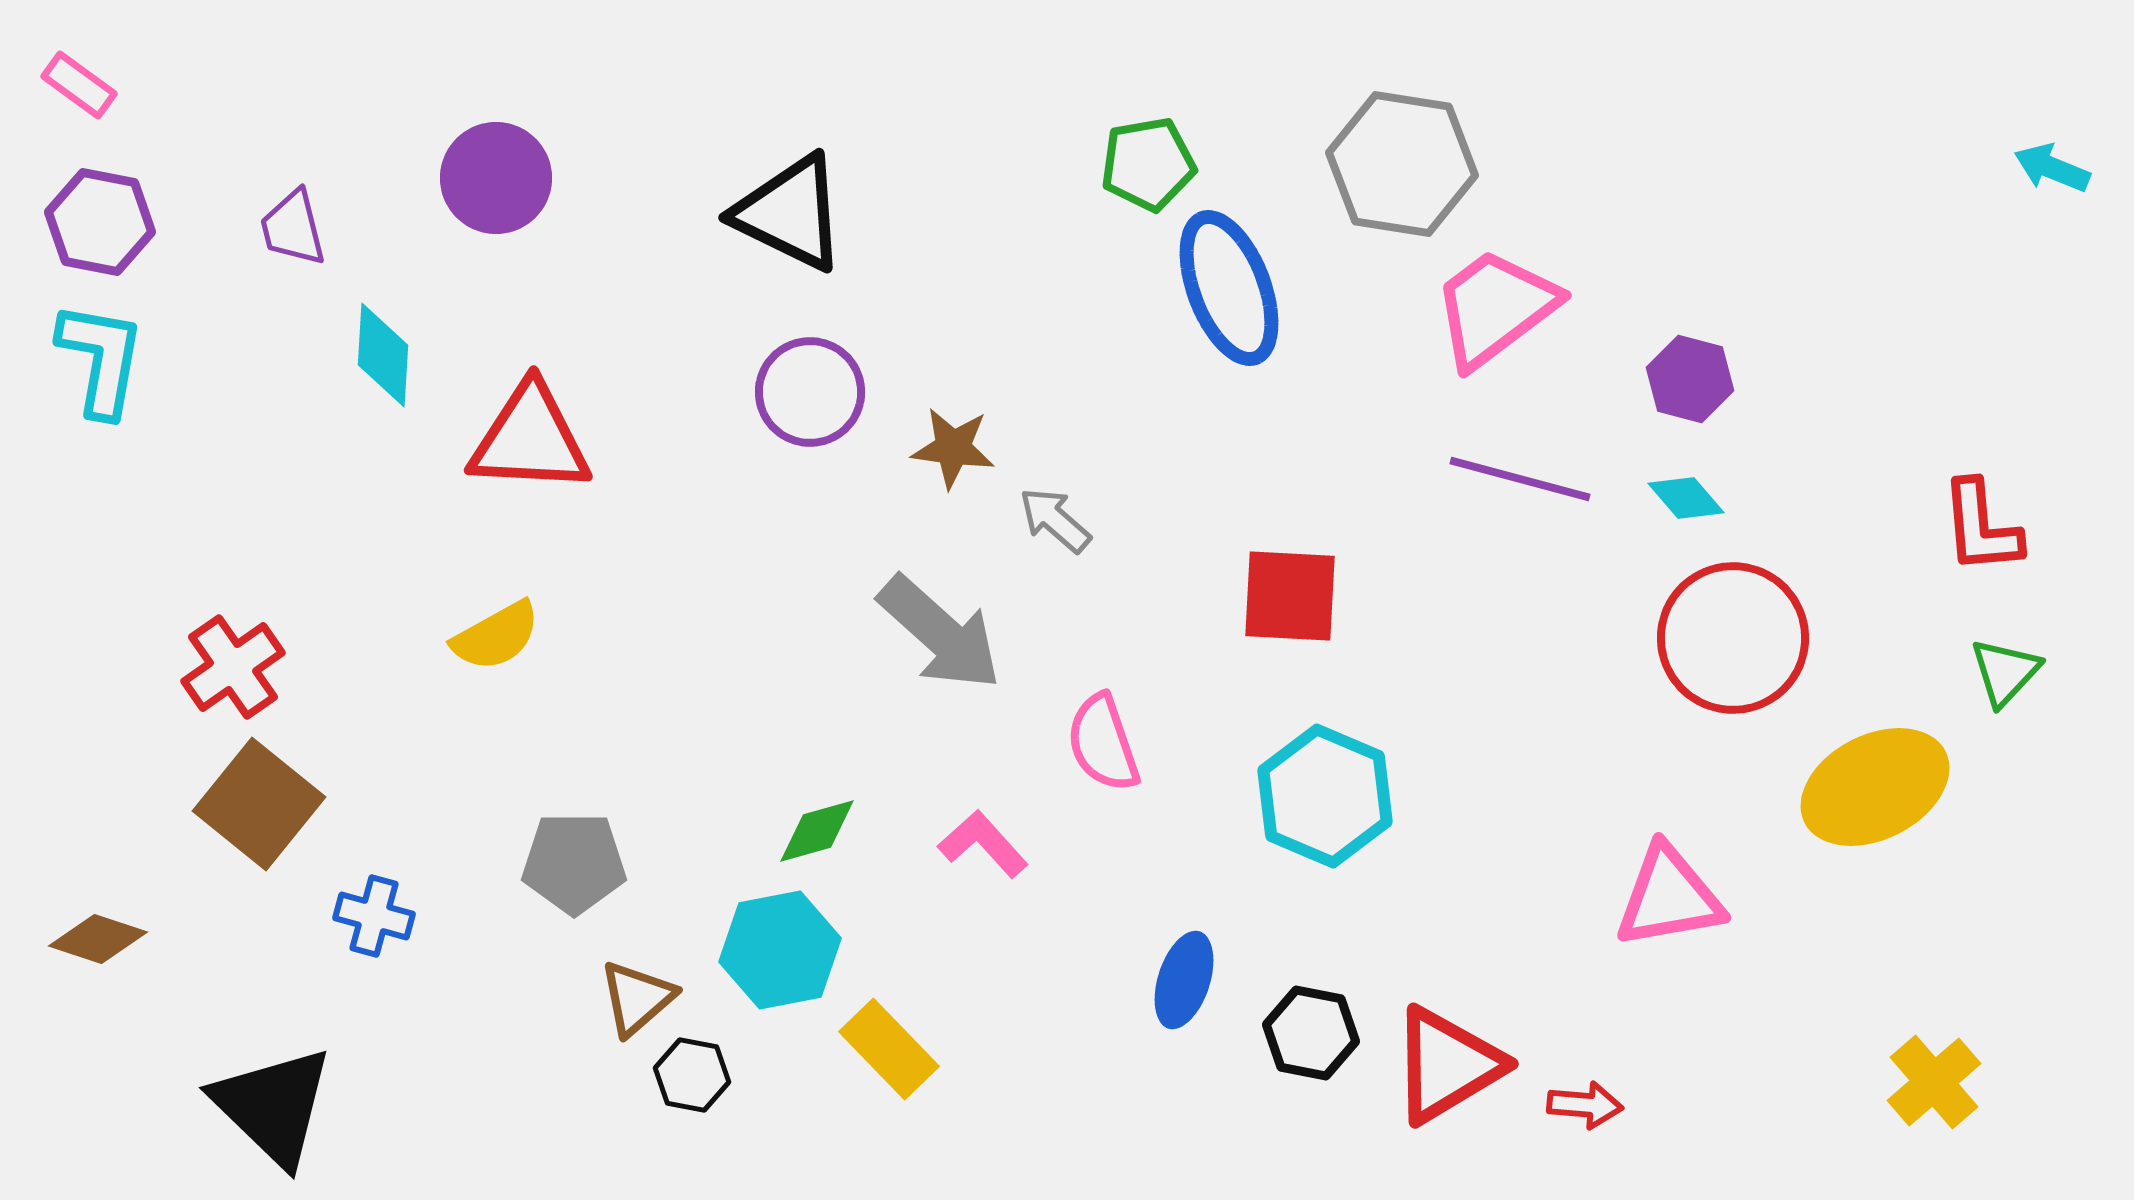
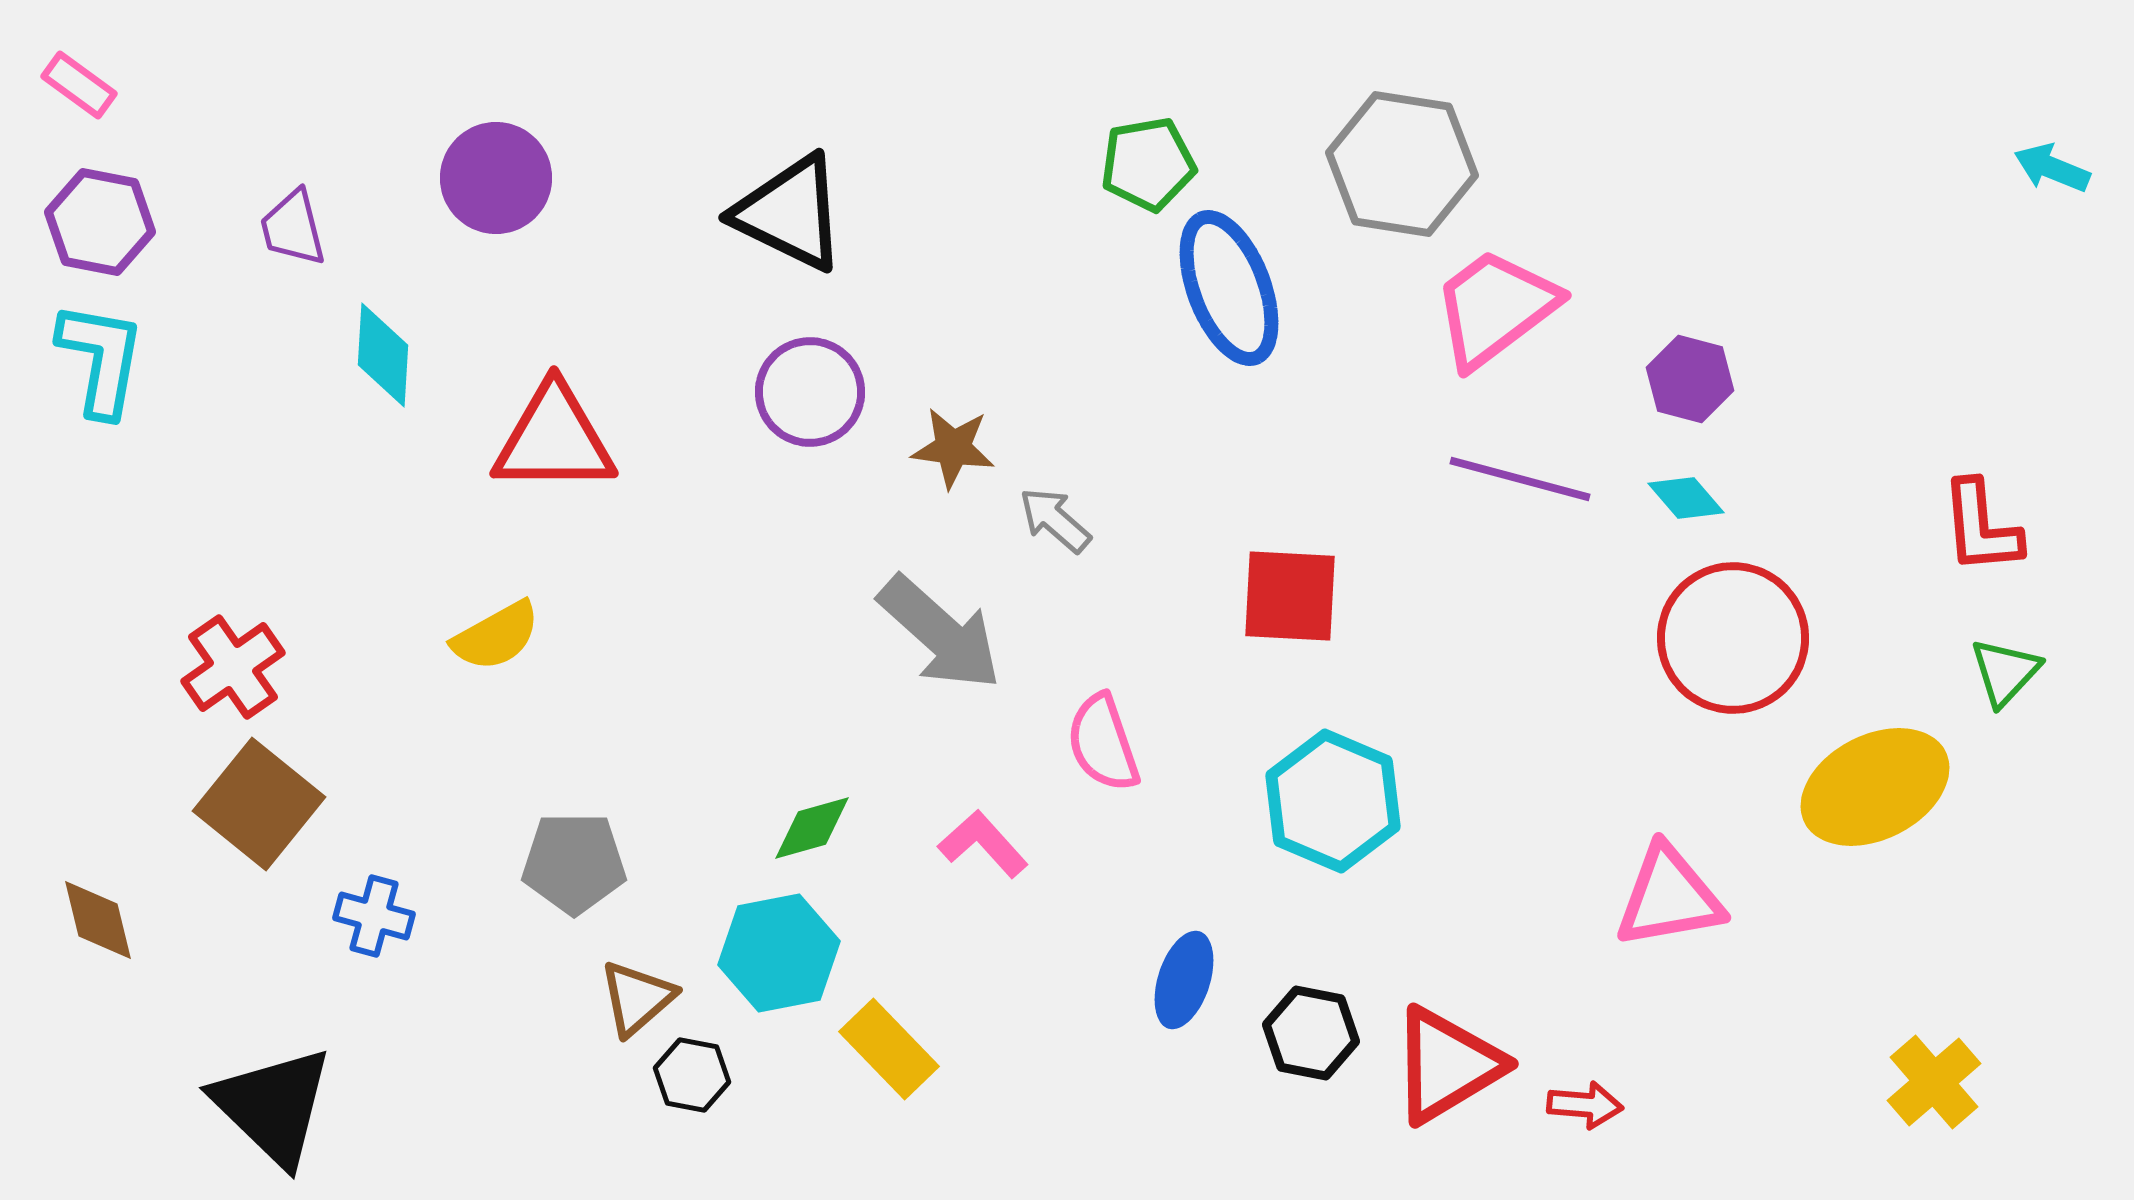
red triangle at (530, 439): moved 24 px right; rotated 3 degrees counterclockwise
cyan hexagon at (1325, 796): moved 8 px right, 5 px down
green diamond at (817, 831): moved 5 px left, 3 px up
brown diamond at (98, 939): moved 19 px up; rotated 58 degrees clockwise
cyan hexagon at (780, 950): moved 1 px left, 3 px down
